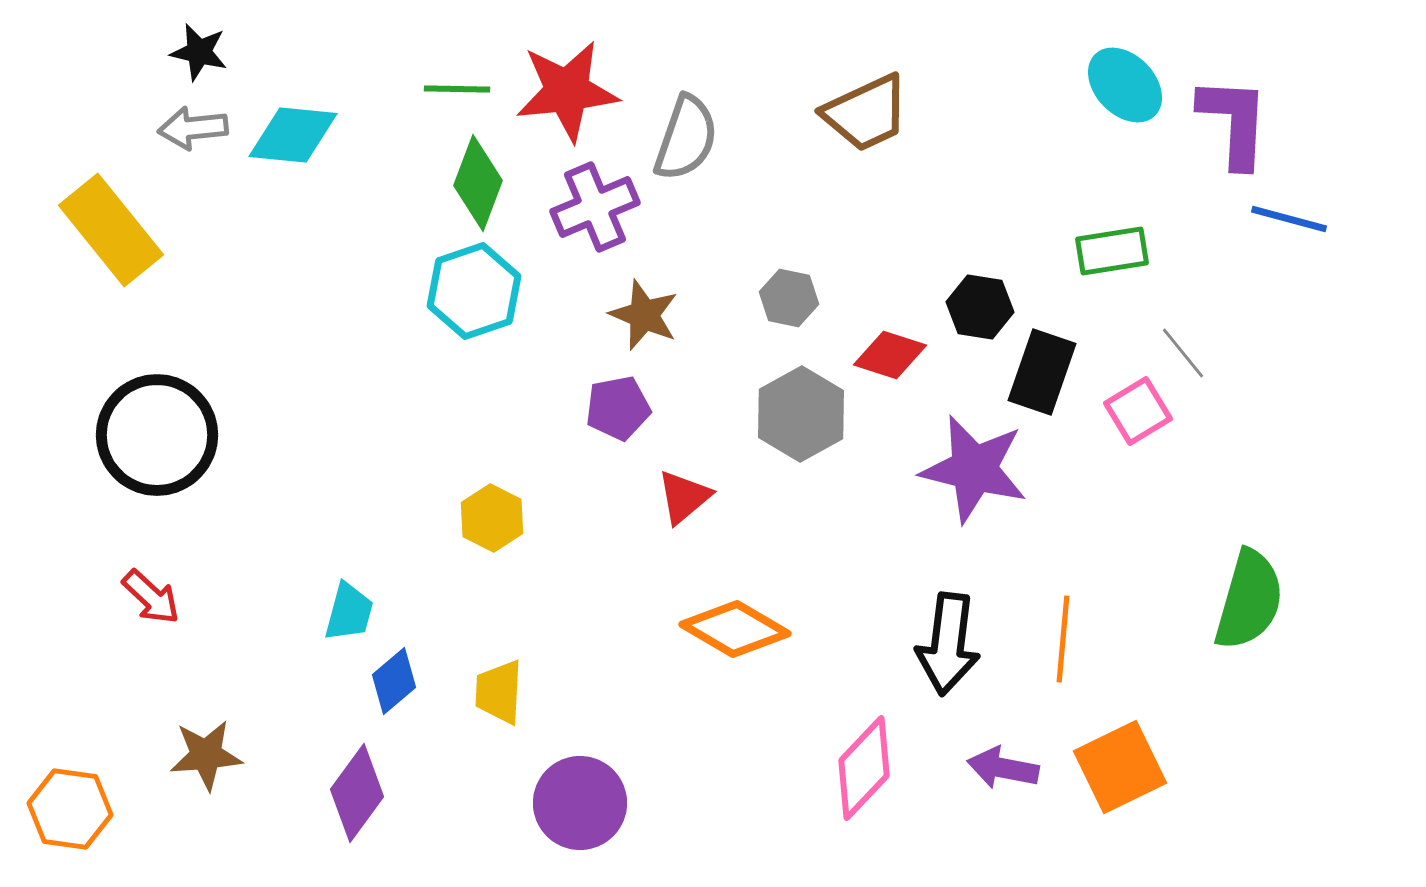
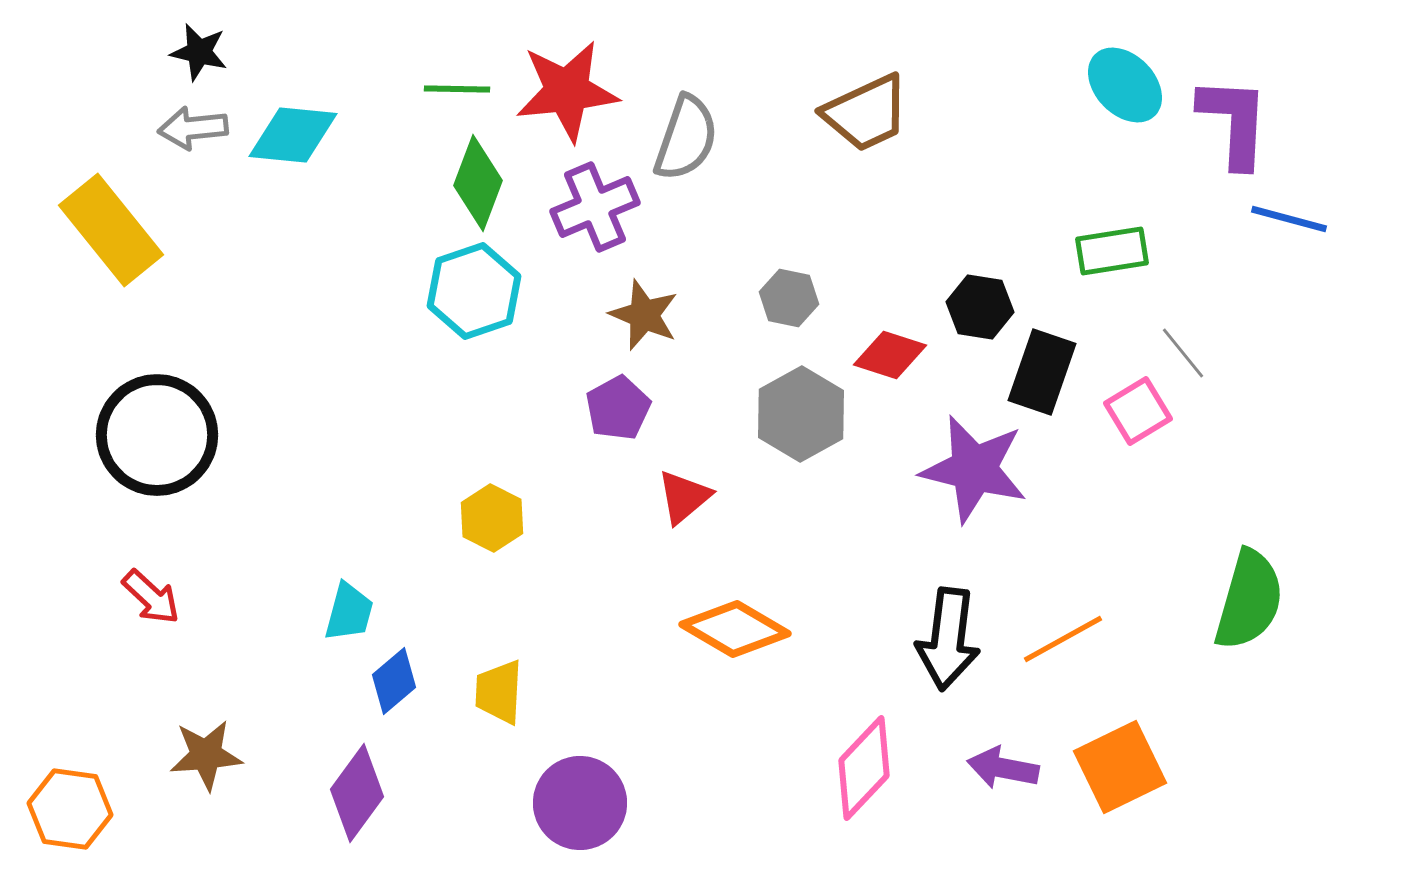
purple pentagon at (618, 408): rotated 18 degrees counterclockwise
orange line at (1063, 639): rotated 56 degrees clockwise
black arrow at (948, 644): moved 5 px up
